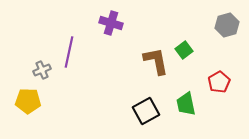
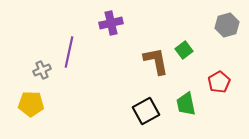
purple cross: rotated 30 degrees counterclockwise
yellow pentagon: moved 3 px right, 3 px down
